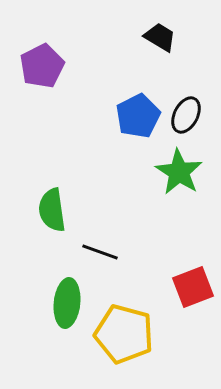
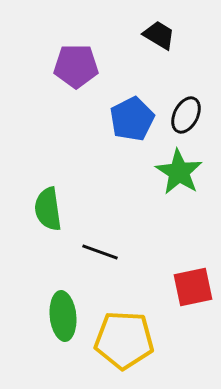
black trapezoid: moved 1 px left, 2 px up
purple pentagon: moved 34 px right; rotated 27 degrees clockwise
blue pentagon: moved 6 px left, 3 px down
green semicircle: moved 4 px left, 1 px up
red square: rotated 9 degrees clockwise
green ellipse: moved 4 px left, 13 px down; rotated 12 degrees counterclockwise
yellow pentagon: moved 6 px down; rotated 12 degrees counterclockwise
